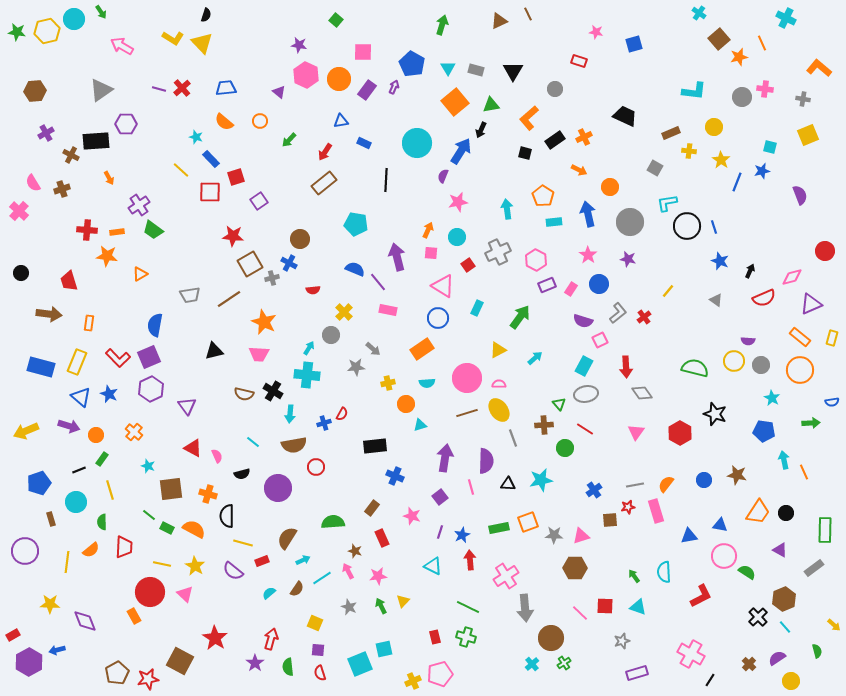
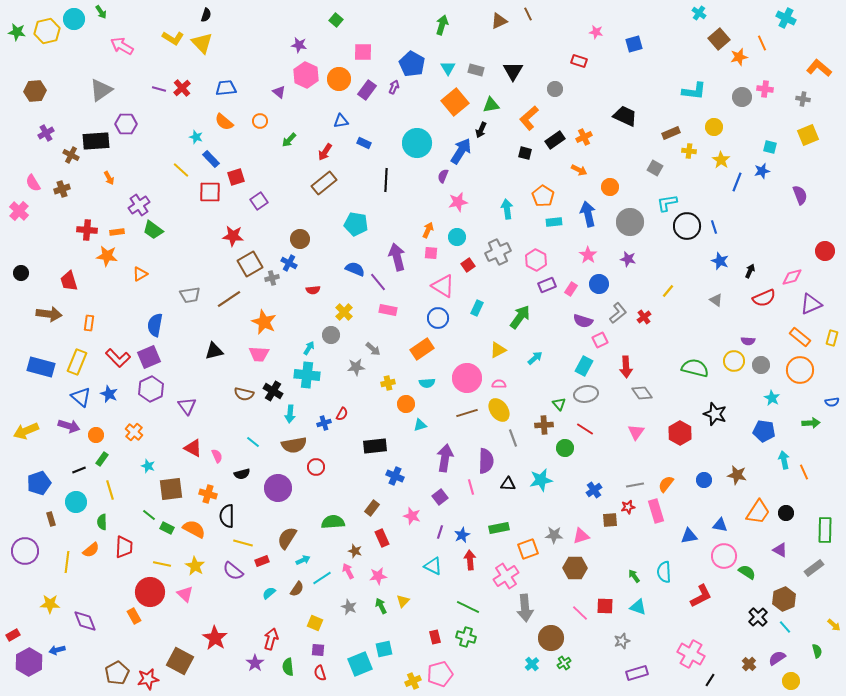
orange square at (528, 522): moved 27 px down
